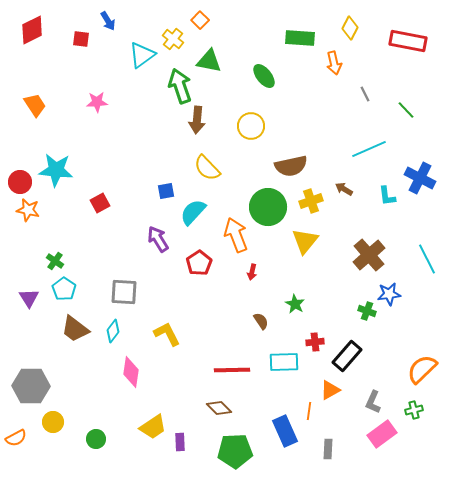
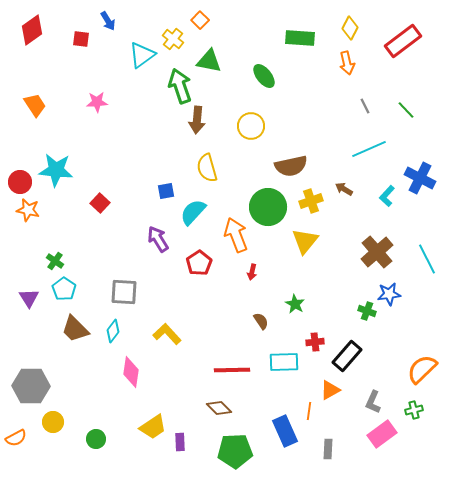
red diamond at (32, 30): rotated 8 degrees counterclockwise
red rectangle at (408, 41): moved 5 px left; rotated 48 degrees counterclockwise
orange arrow at (334, 63): moved 13 px right
gray line at (365, 94): moved 12 px down
yellow semicircle at (207, 168): rotated 28 degrees clockwise
cyan L-shape at (387, 196): rotated 50 degrees clockwise
red square at (100, 203): rotated 18 degrees counterclockwise
brown cross at (369, 255): moved 8 px right, 3 px up
brown trapezoid at (75, 329): rotated 8 degrees clockwise
yellow L-shape at (167, 334): rotated 16 degrees counterclockwise
